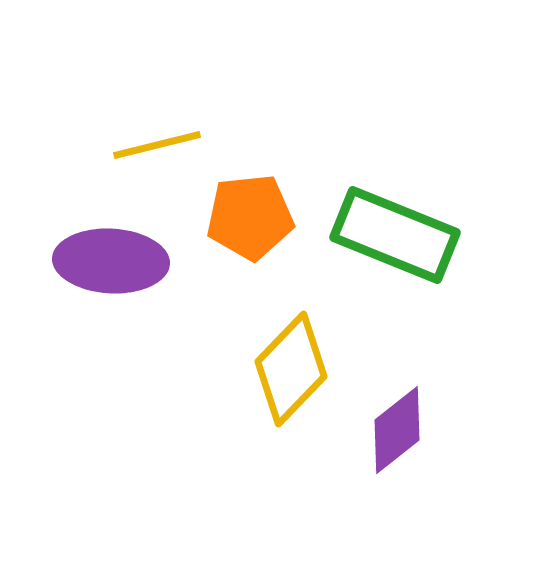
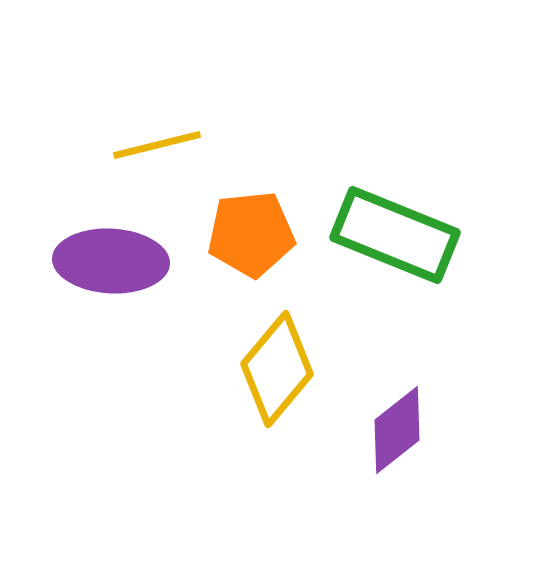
orange pentagon: moved 1 px right, 17 px down
yellow diamond: moved 14 px left; rotated 4 degrees counterclockwise
